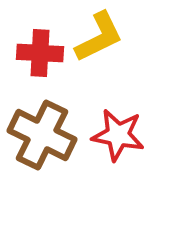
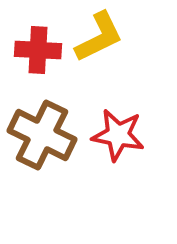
red cross: moved 2 px left, 3 px up
